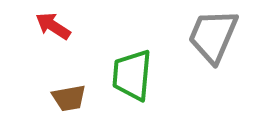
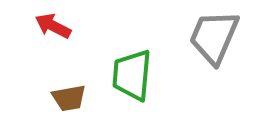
red arrow: rotated 6 degrees counterclockwise
gray trapezoid: moved 1 px right, 1 px down
